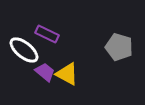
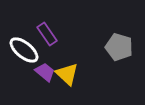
purple rectangle: rotated 30 degrees clockwise
yellow triangle: rotated 15 degrees clockwise
